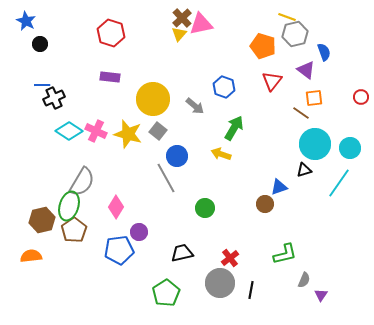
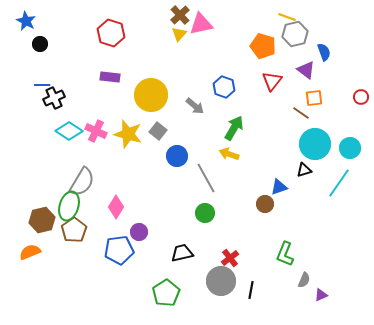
brown cross at (182, 18): moved 2 px left, 3 px up
yellow circle at (153, 99): moved 2 px left, 4 px up
yellow arrow at (221, 154): moved 8 px right
gray line at (166, 178): moved 40 px right
green circle at (205, 208): moved 5 px down
green L-shape at (285, 254): rotated 125 degrees clockwise
orange semicircle at (31, 256): moved 1 px left, 4 px up; rotated 15 degrees counterclockwise
gray circle at (220, 283): moved 1 px right, 2 px up
purple triangle at (321, 295): rotated 32 degrees clockwise
